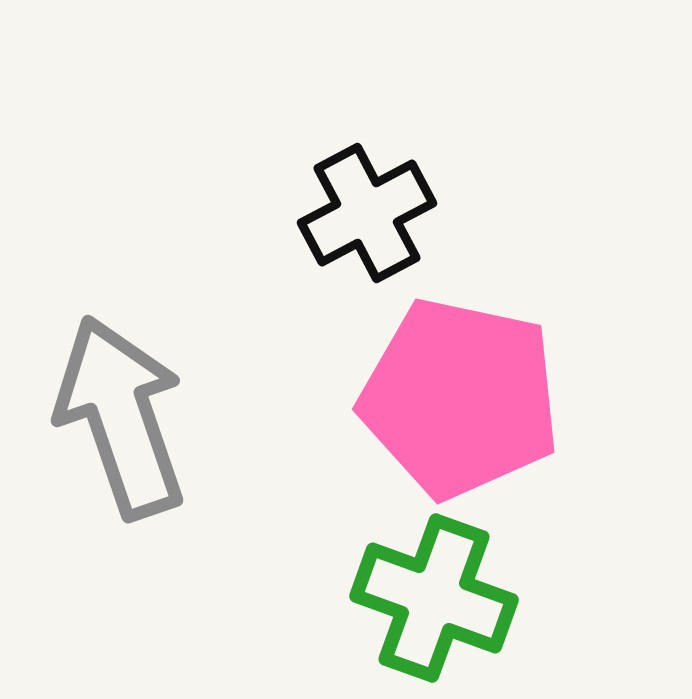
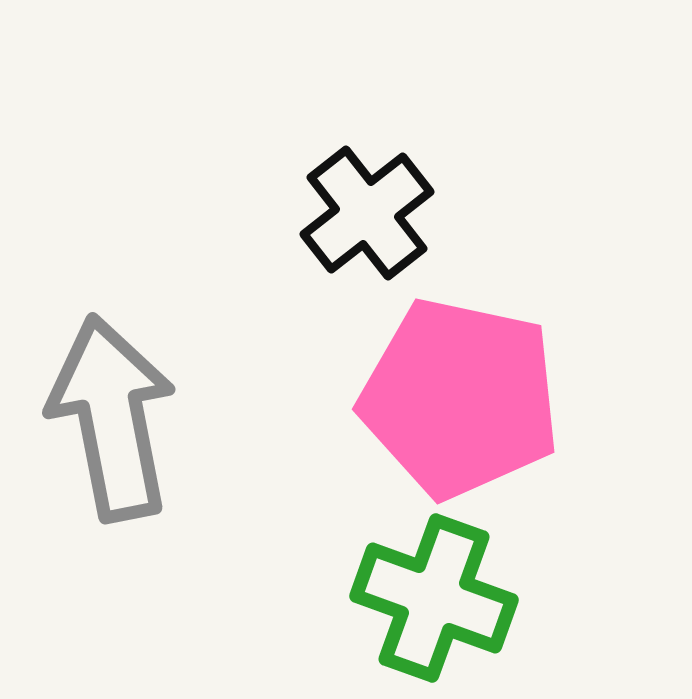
black cross: rotated 10 degrees counterclockwise
gray arrow: moved 9 px left, 1 px down; rotated 8 degrees clockwise
